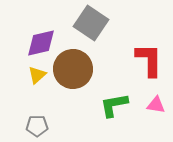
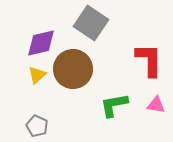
gray pentagon: rotated 25 degrees clockwise
